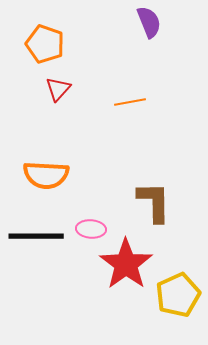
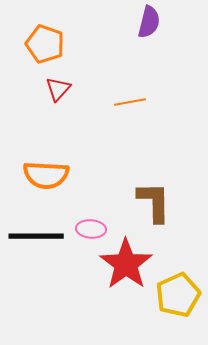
purple semicircle: rotated 36 degrees clockwise
